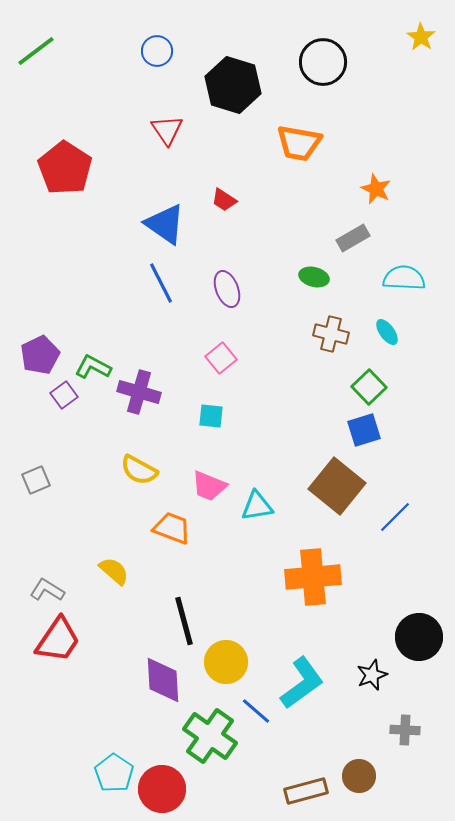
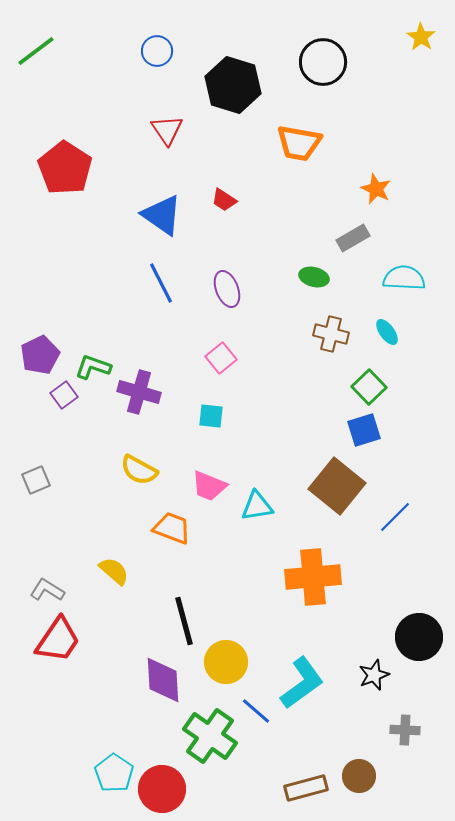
blue triangle at (165, 224): moved 3 px left, 9 px up
green L-shape at (93, 367): rotated 9 degrees counterclockwise
black star at (372, 675): moved 2 px right
brown rectangle at (306, 791): moved 3 px up
